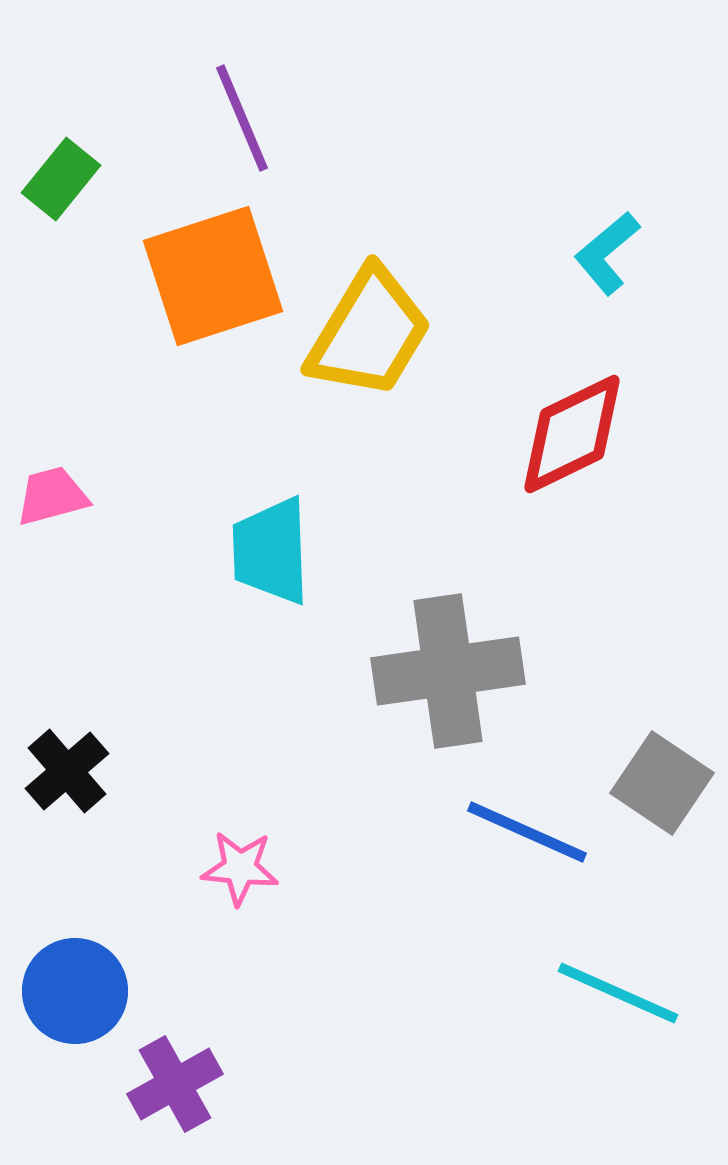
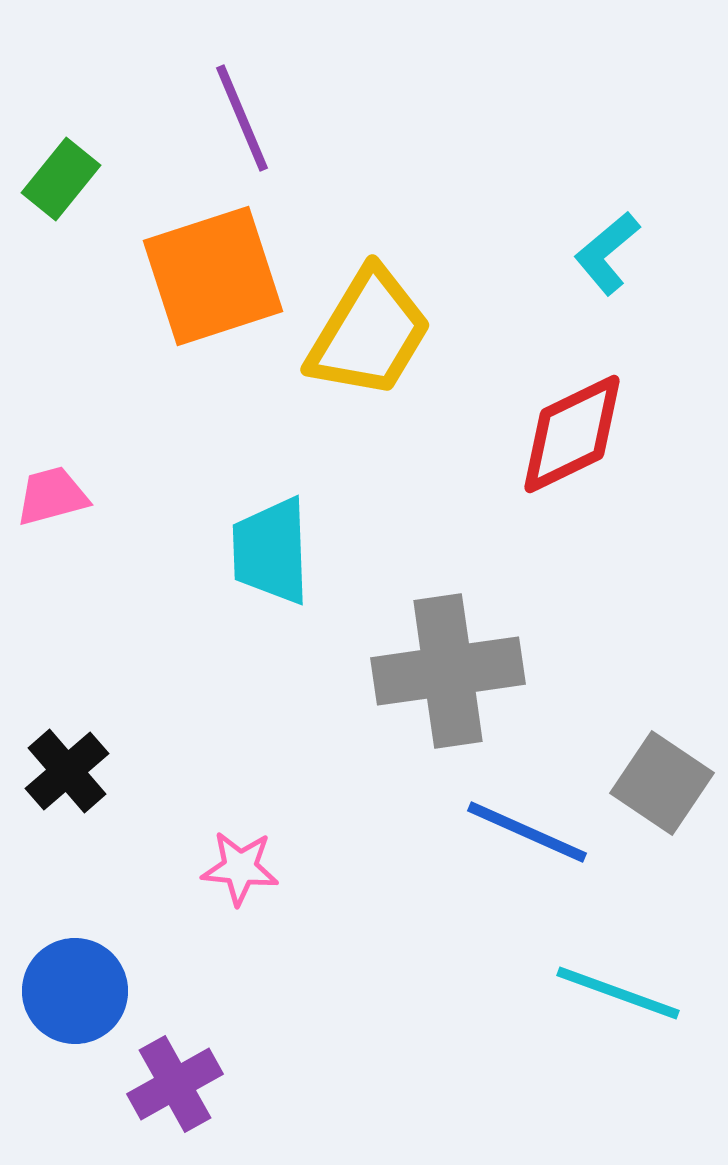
cyan line: rotated 4 degrees counterclockwise
